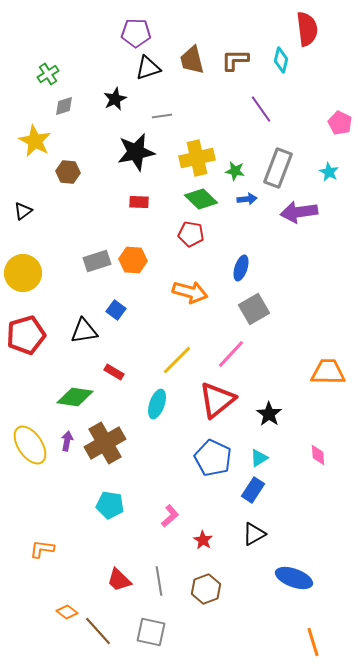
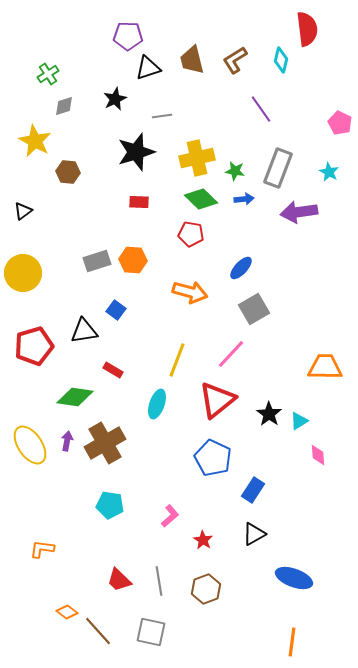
purple pentagon at (136, 33): moved 8 px left, 3 px down
brown L-shape at (235, 60): rotated 32 degrees counterclockwise
black star at (136, 152): rotated 6 degrees counterclockwise
blue arrow at (247, 199): moved 3 px left
blue ellipse at (241, 268): rotated 25 degrees clockwise
red pentagon at (26, 335): moved 8 px right, 11 px down
yellow line at (177, 360): rotated 24 degrees counterclockwise
red rectangle at (114, 372): moved 1 px left, 2 px up
orange trapezoid at (328, 372): moved 3 px left, 5 px up
cyan triangle at (259, 458): moved 40 px right, 37 px up
orange line at (313, 642): moved 21 px left; rotated 24 degrees clockwise
